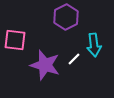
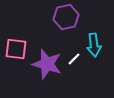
purple hexagon: rotated 15 degrees clockwise
pink square: moved 1 px right, 9 px down
purple star: moved 2 px right, 1 px up
